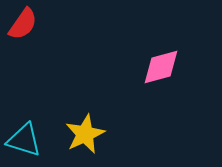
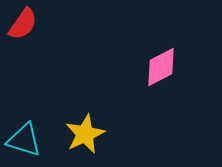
pink diamond: rotated 12 degrees counterclockwise
